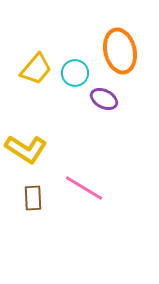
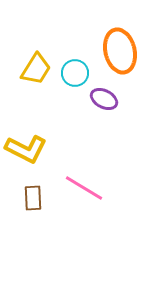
yellow trapezoid: rotated 8 degrees counterclockwise
yellow L-shape: rotated 6 degrees counterclockwise
